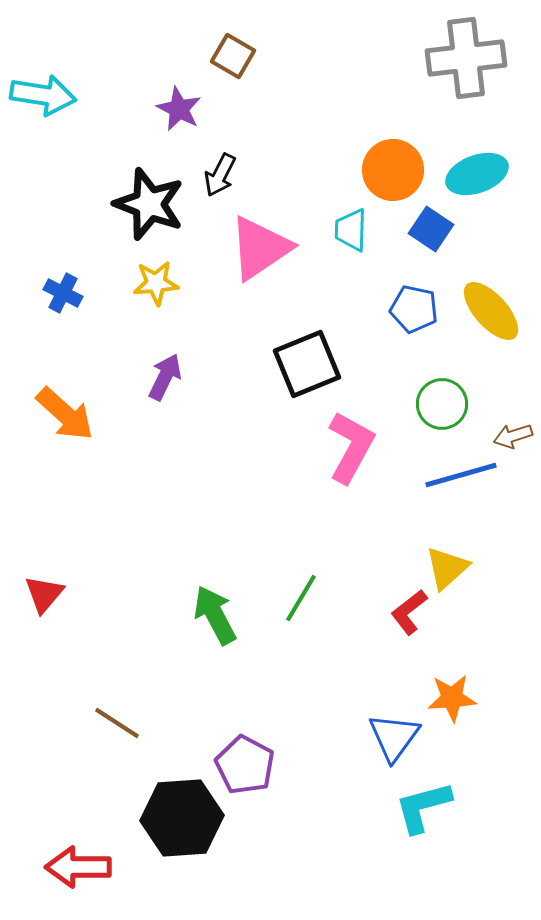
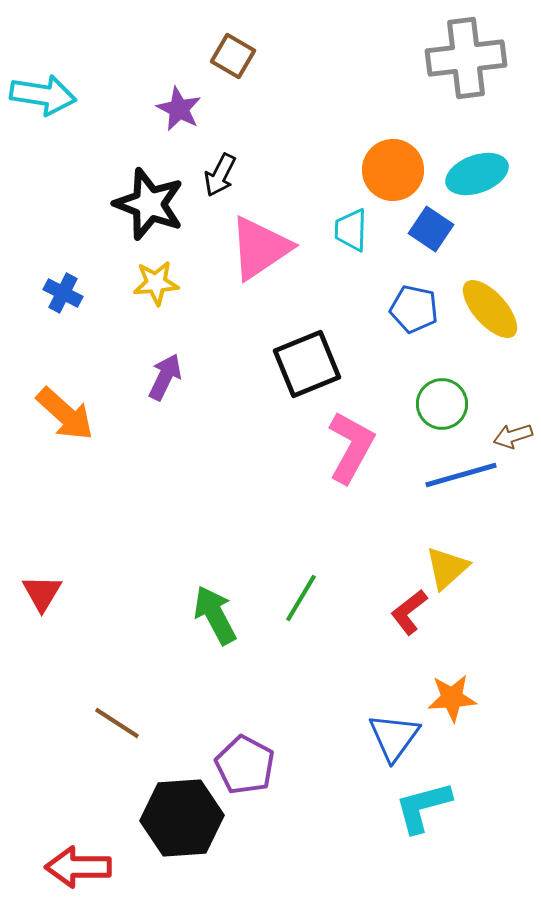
yellow ellipse: moved 1 px left, 2 px up
red triangle: moved 2 px left, 1 px up; rotated 9 degrees counterclockwise
